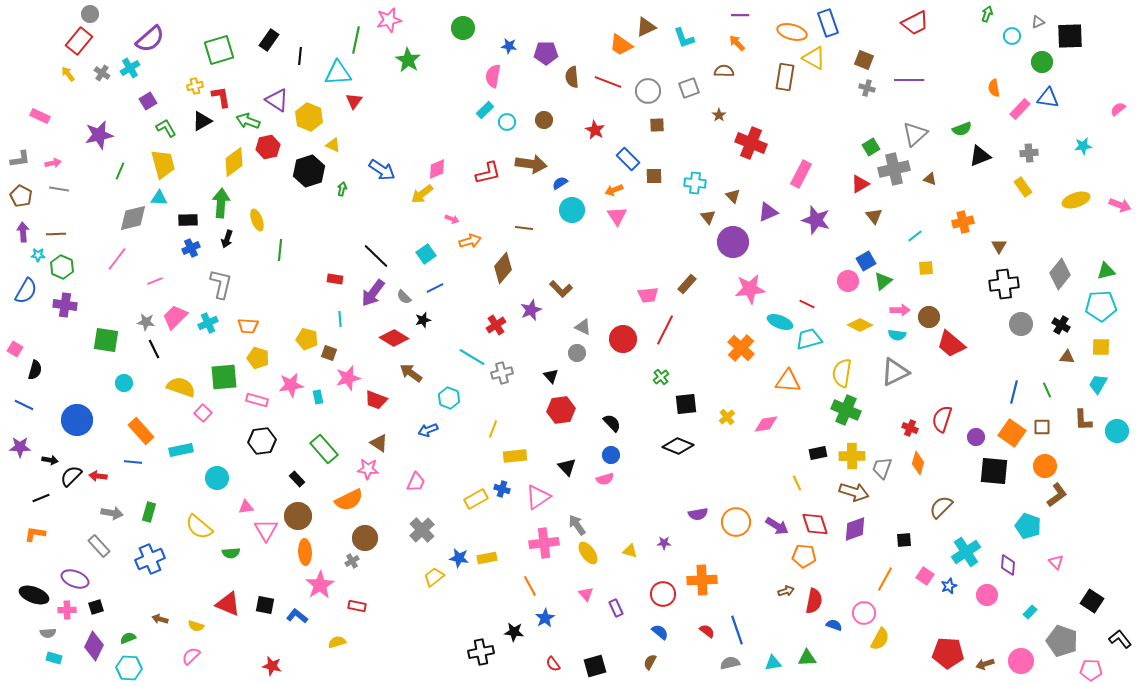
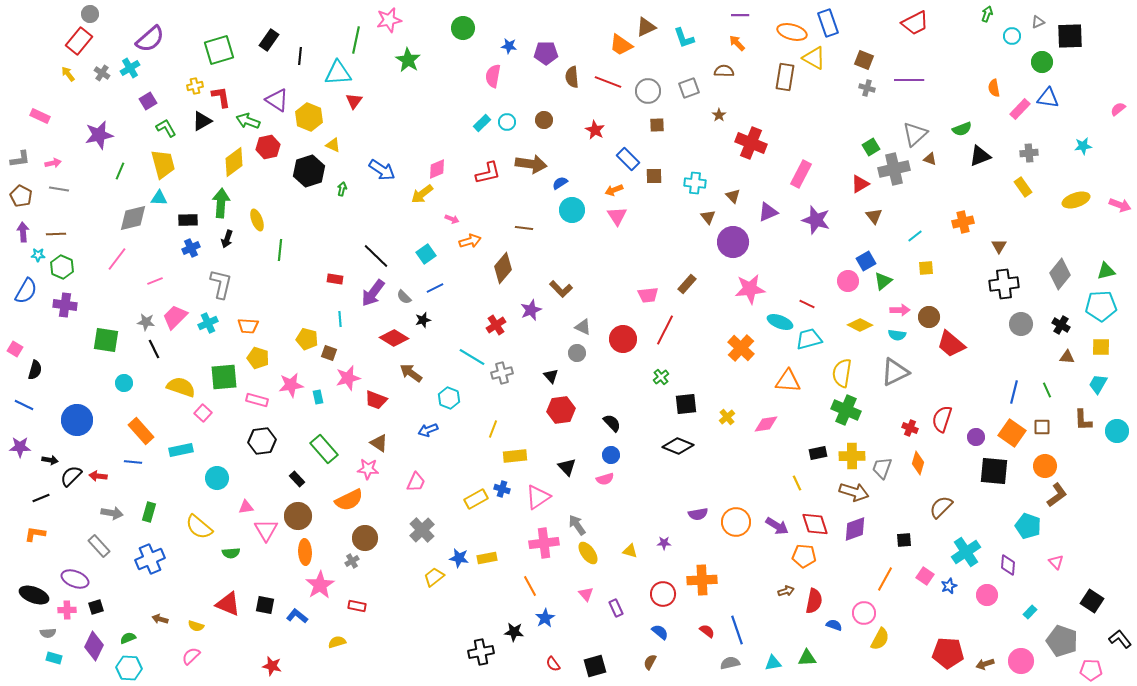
cyan rectangle at (485, 110): moved 3 px left, 13 px down
brown triangle at (930, 179): moved 20 px up
